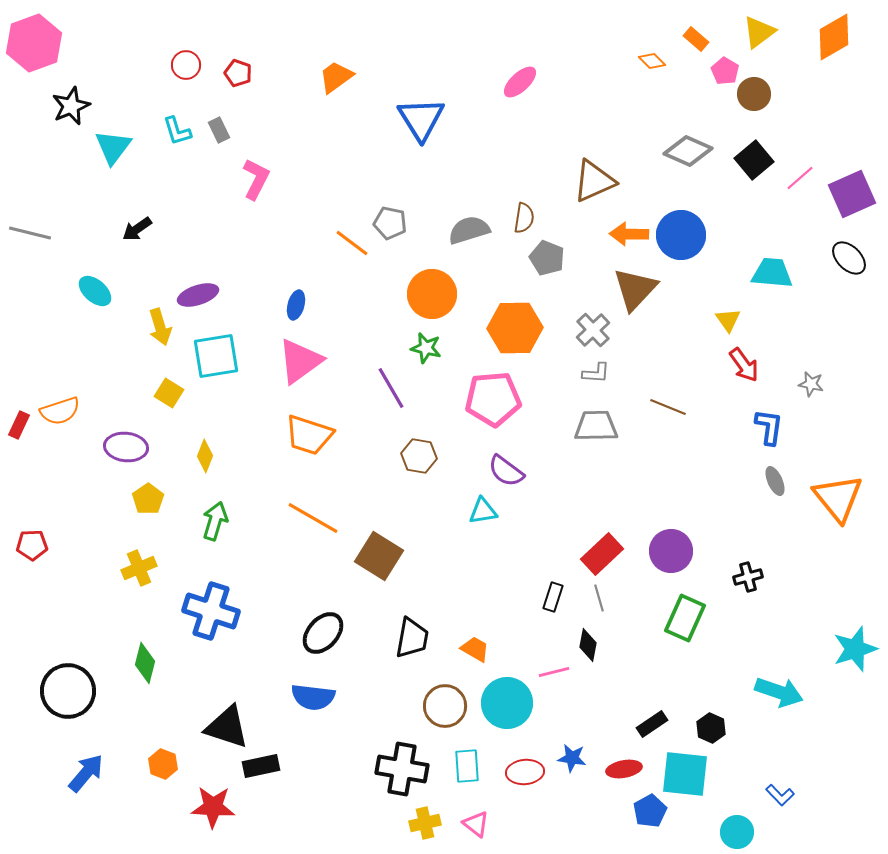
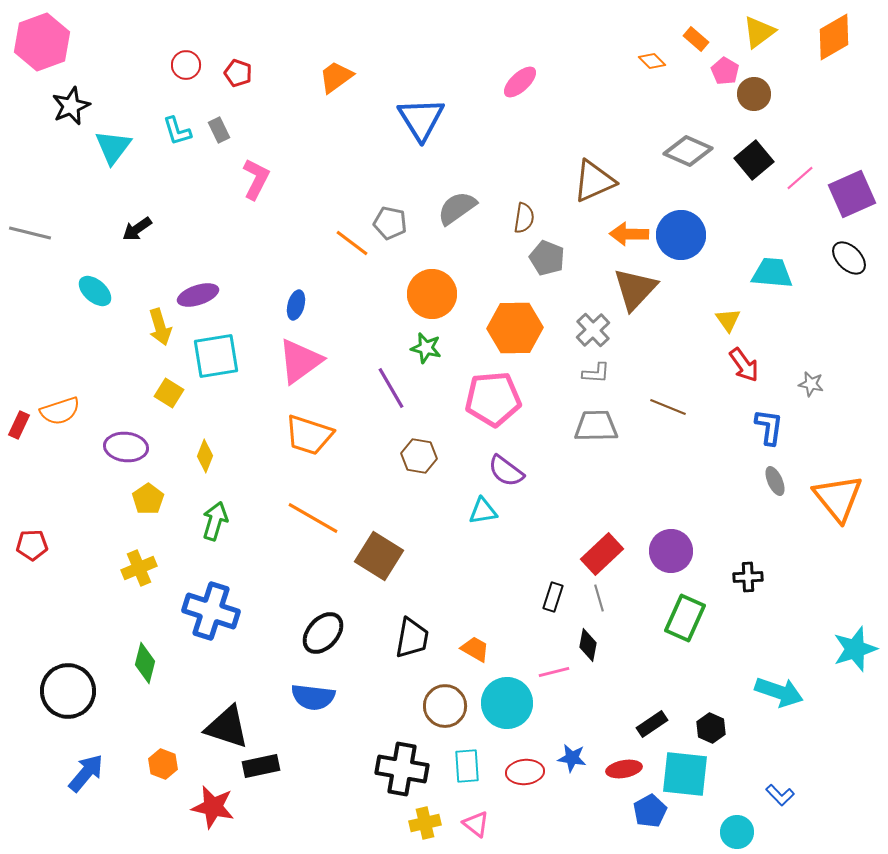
pink hexagon at (34, 43): moved 8 px right, 1 px up
gray semicircle at (469, 230): moved 12 px left, 22 px up; rotated 18 degrees counterclockwise
black cross at (748, 577): rotated 12 degrees clockwise
red star at (213, 807): rotated 9 degrees clockwise
